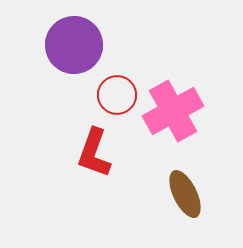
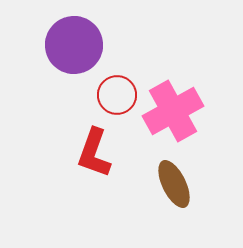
brown ellipse: moved 11 px left, 10 px up
